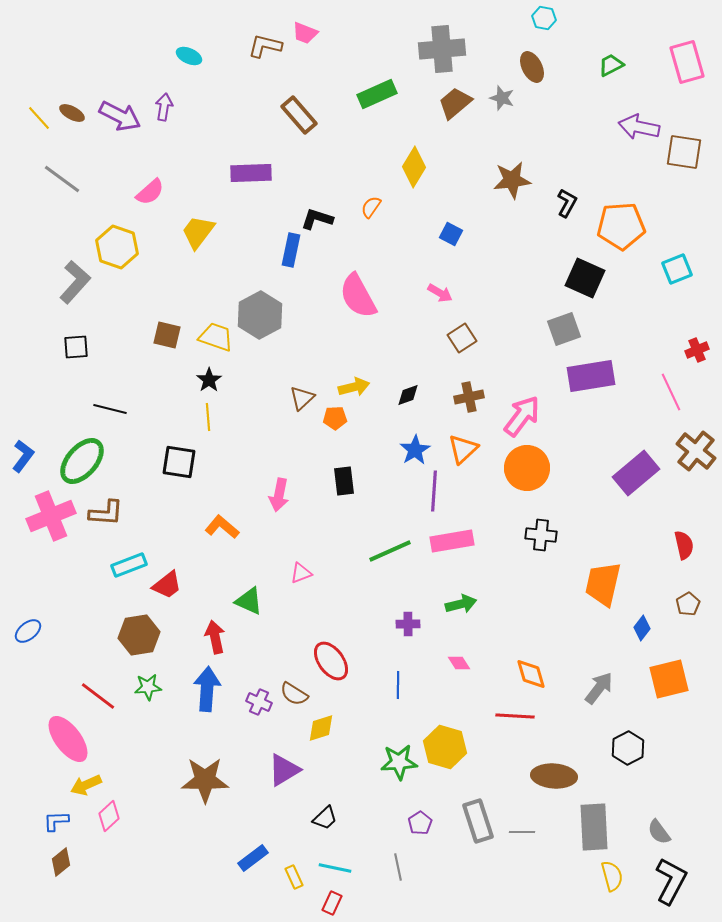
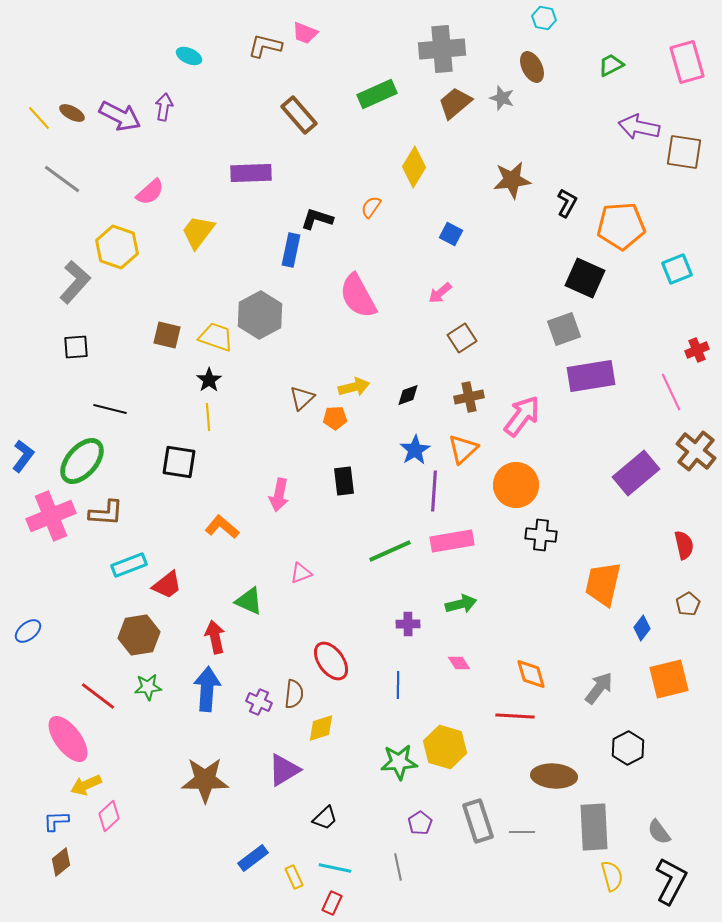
pink arrow at (440, 293): rotated 110 degrees clockwise
orange circle at (527, 468): moved 11 px left, 17 px down
brown semicircle at (294, 694): rotated 116 degrees counterclockwise
